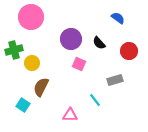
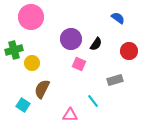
black semicircle: moved 3 px left, 1 px down; rotated 104 degrees counterclockwise
brown semicircle: moved 1 px right, 2 px down
cyan line: moved 2 px left, 1 px down
